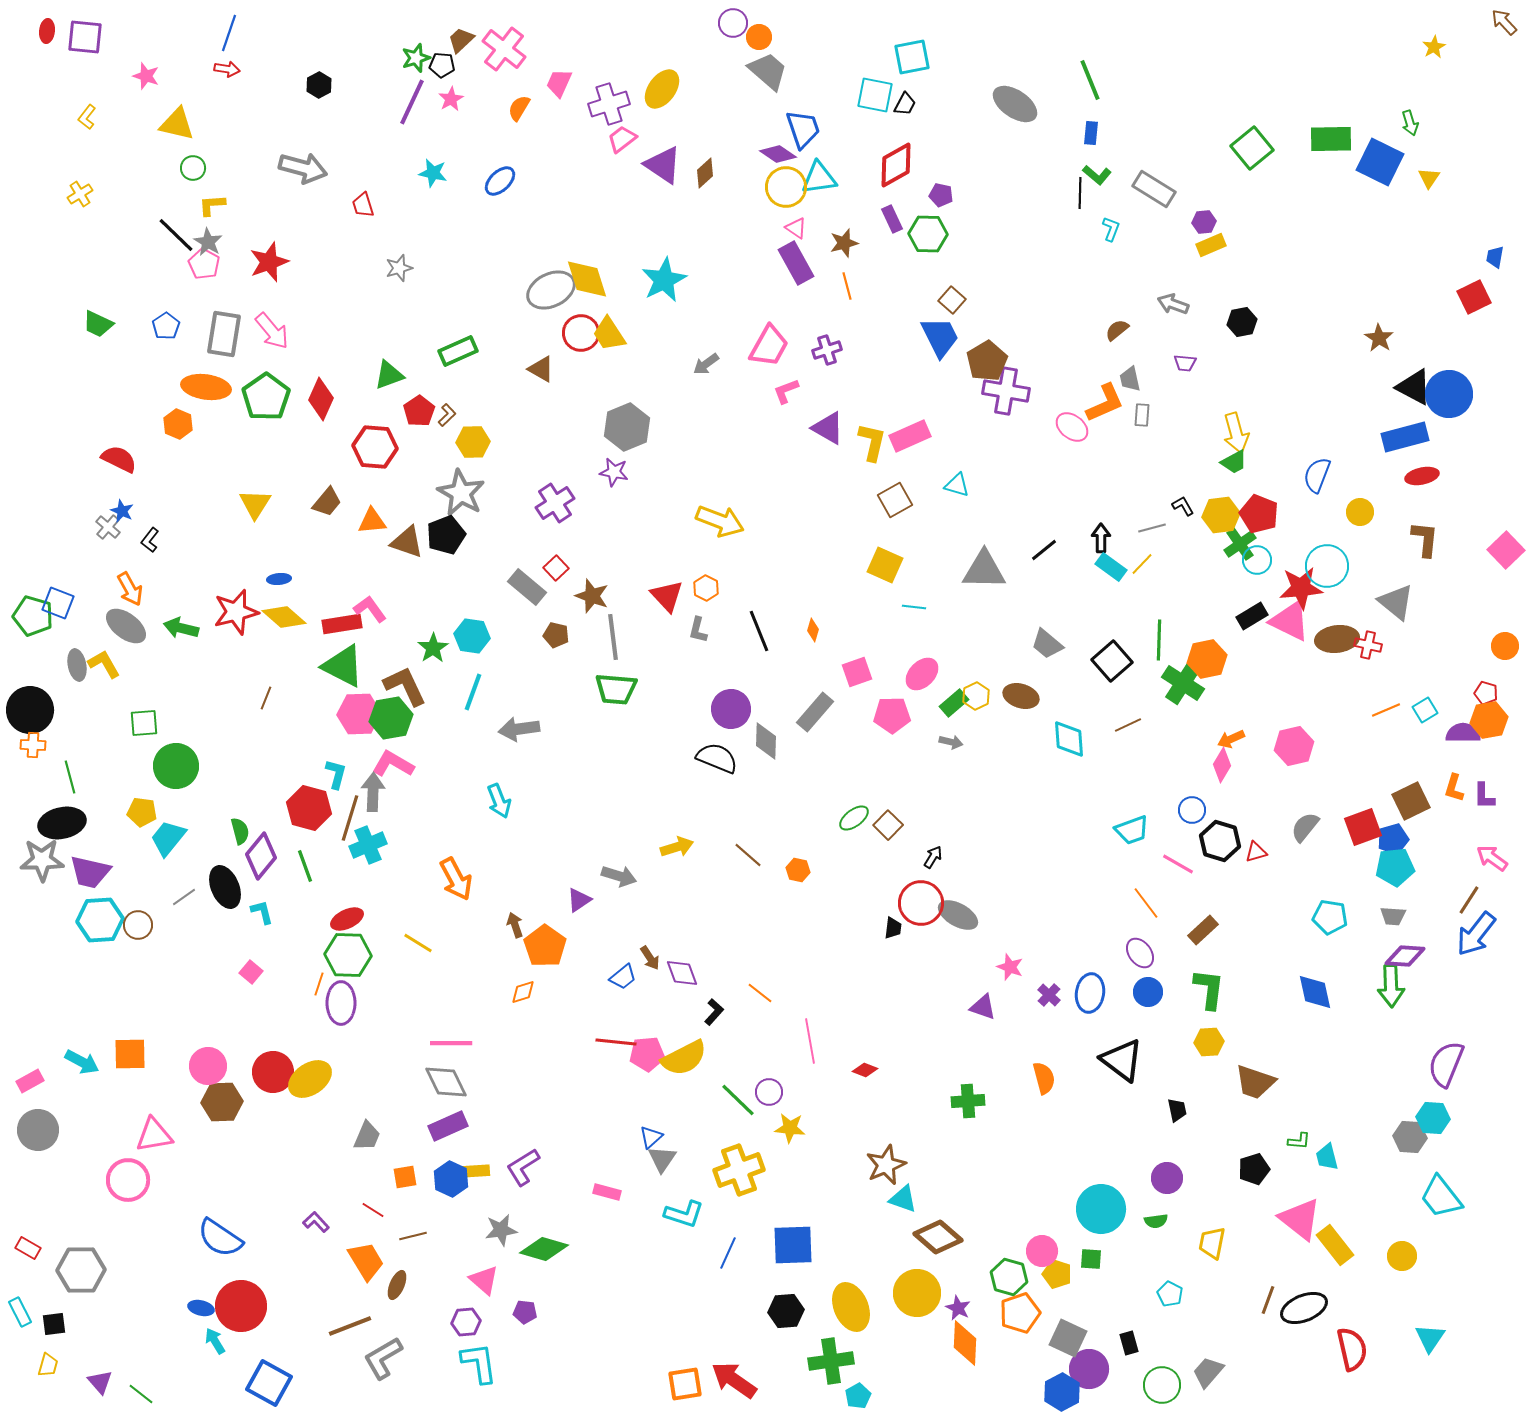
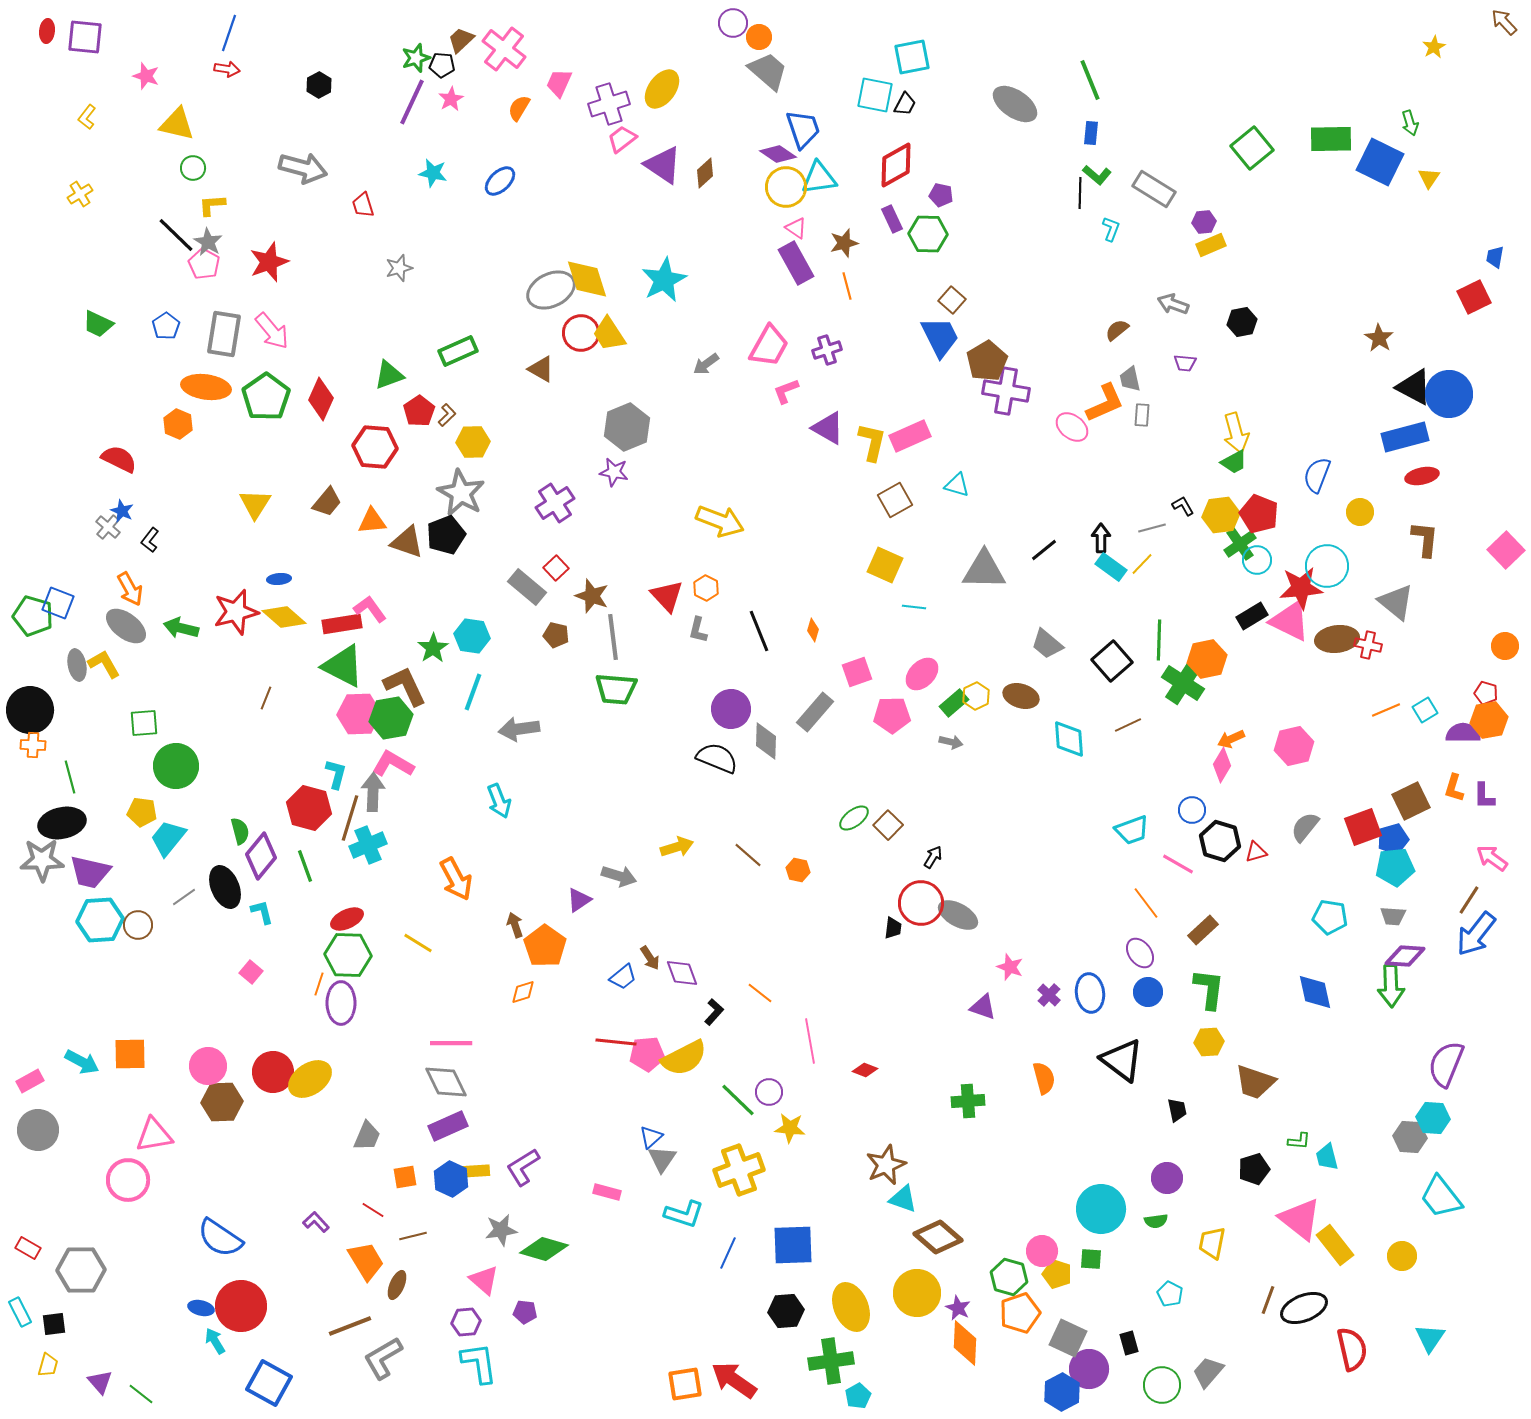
blue ellipse at (1090, 993): rotated 15 degrees counterclockwise
